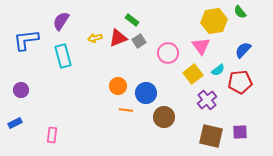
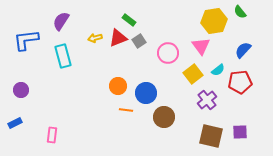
green rectangle: moved 3 px left
